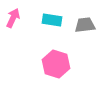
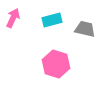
cyan rectangle: rotated 24 degrees counterclockwise
gray trapezoid: moved 4 px down; rotated 20 degrees clockwise
